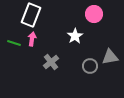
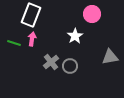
pink circle: moved 2 px left
gray circle: moved 20 px left
